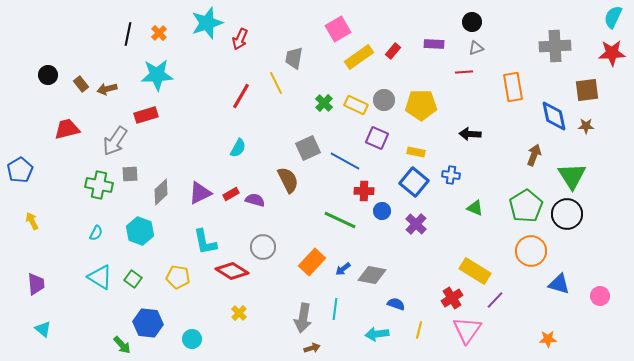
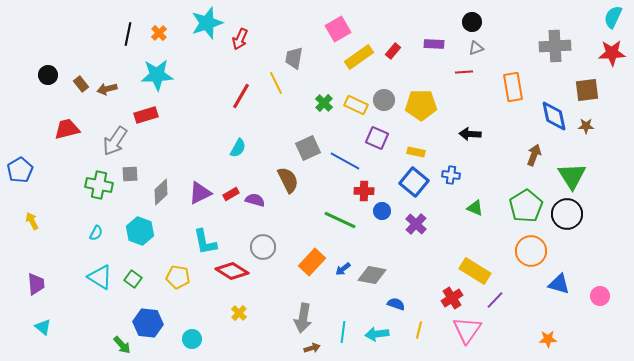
cyan line at (335, 309): moved 8 px right, 23 px down
cyan triangle at (43, 329): moved 2 px up
